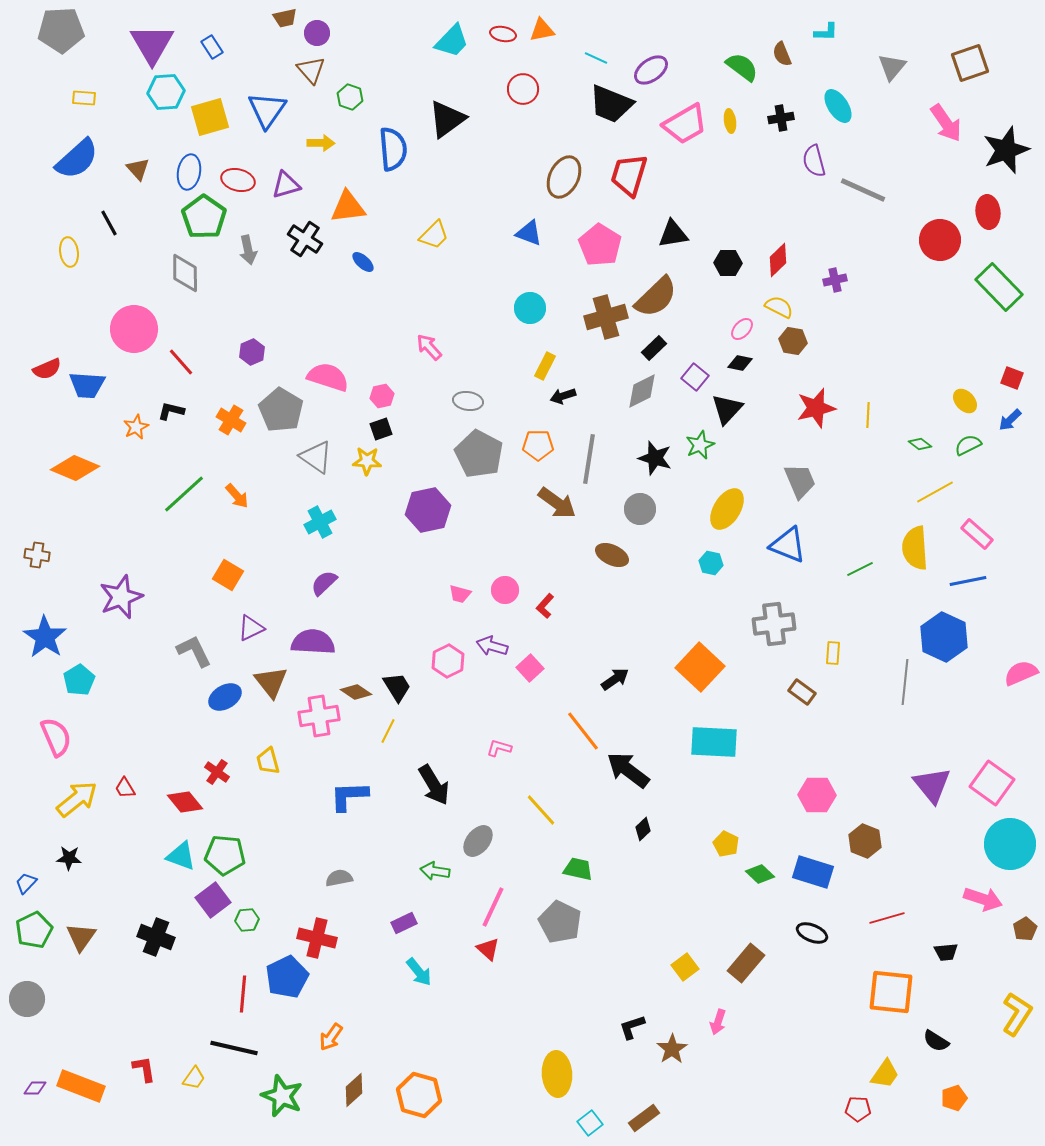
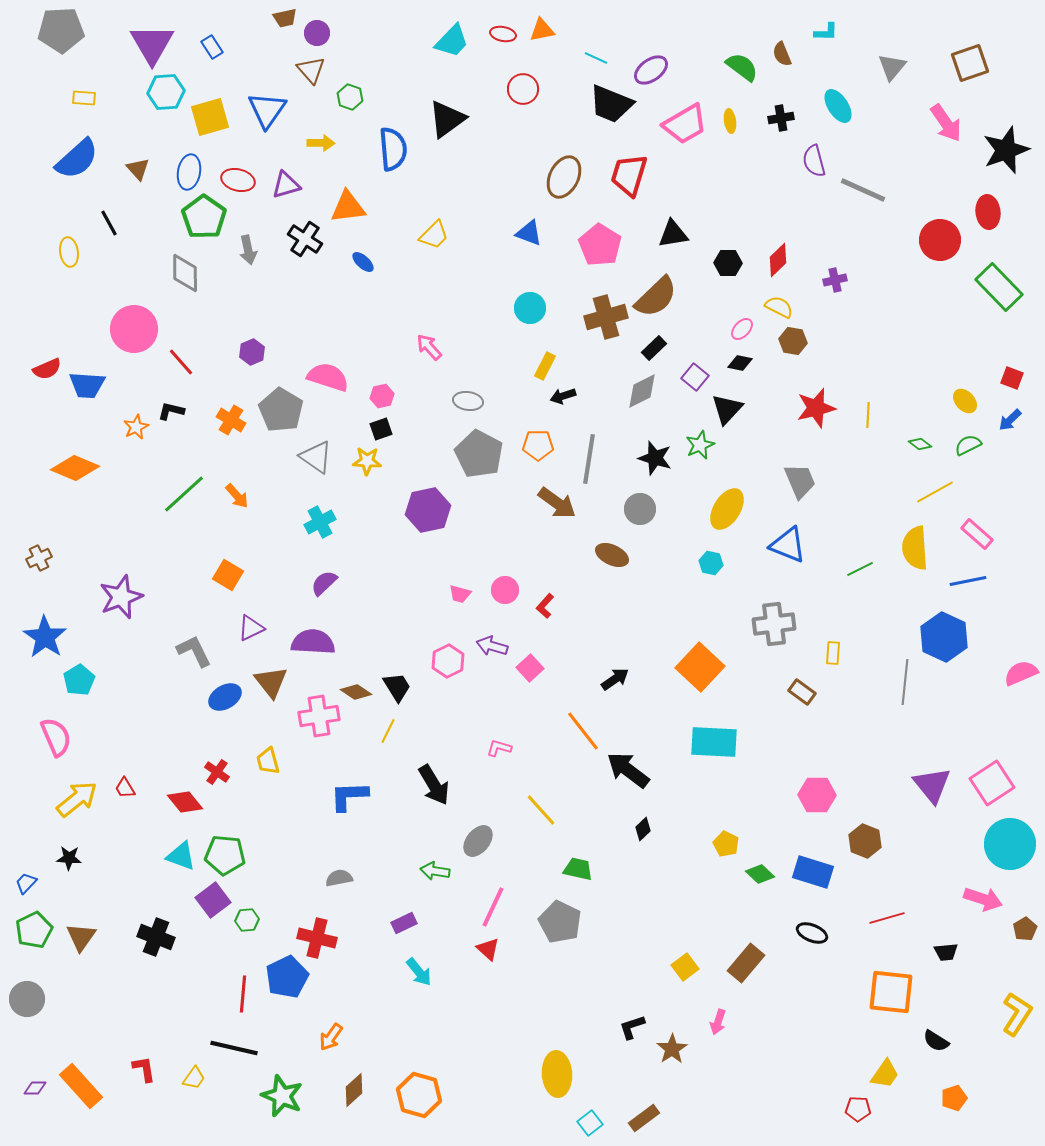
brown cross at (37, 555): moved 2 px right, 3 px down; rotated 35 degrees counterclockwise
pink square at (992, 783): rotated 21 degrees clockwise
orange rectangle at (81, 1086): rotated 27 degrees clockwise
